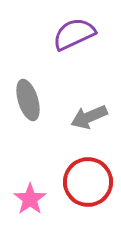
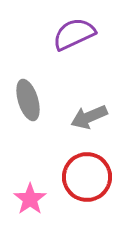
red circle: moved 1 px left, 5 px up
